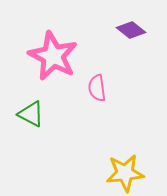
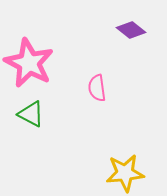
pink star: moved 24 px left, 7 px down
